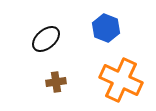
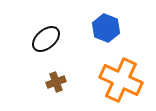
brown cross: rotated 12 degrees counterclockwise
